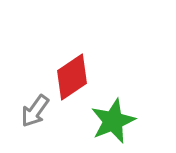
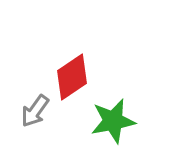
green star: rotated 12 degrees clockwise
